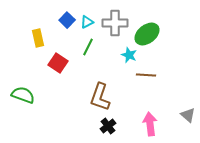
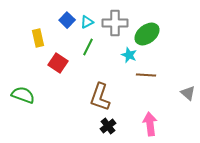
gray triangle: moved 22 px up
